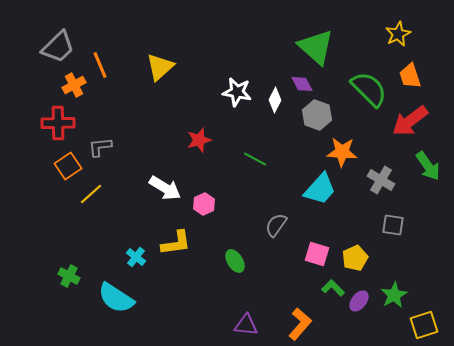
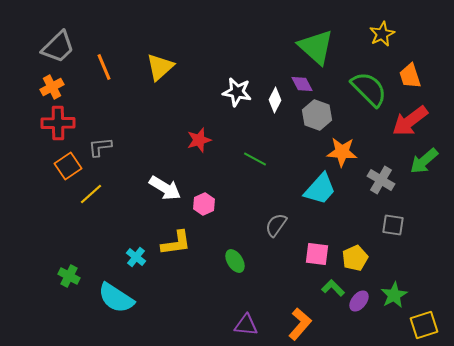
yellow star: moved 16 px left
orange line: moved 4 px right, 2 px down
orange cross: moved 22 px left, 2 px down
green arrow: moved 4 px left, 5 px up; rotated 84 degrees clockwise
pink square: rotated 10 degrees counterclockwise
